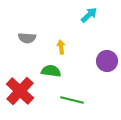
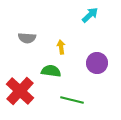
cyan arrow: moved 1 px right
purple circle: moved 10 px left, 2 px down
